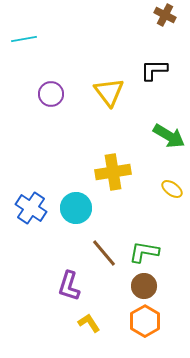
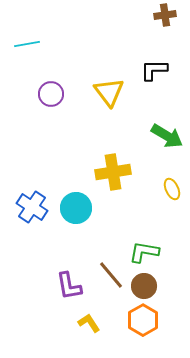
brown cross: rotated 35 degrees counterclockwise
cyan line: moved 3 px right, 5 px down
green arrow: moved 2 px left
yellow ellipse: rotated 30 degrees clockwise
blue cross: moved 1 px right, 1 px up
brown line: moved 7 px right, 22 px down
purple L-shape: rotated 28 degrees counterclockwise
orange hexagon: moved 2 px left, 1 px up
